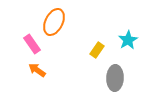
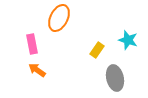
orange ellipse: moved 5 px right, 4 px up
cyan star: rotated 24 degrees counterclockwise
pink rectangle: rotated 24 degrees clockwise
gray ellipse: rotated 15 degrees counterclockwise
